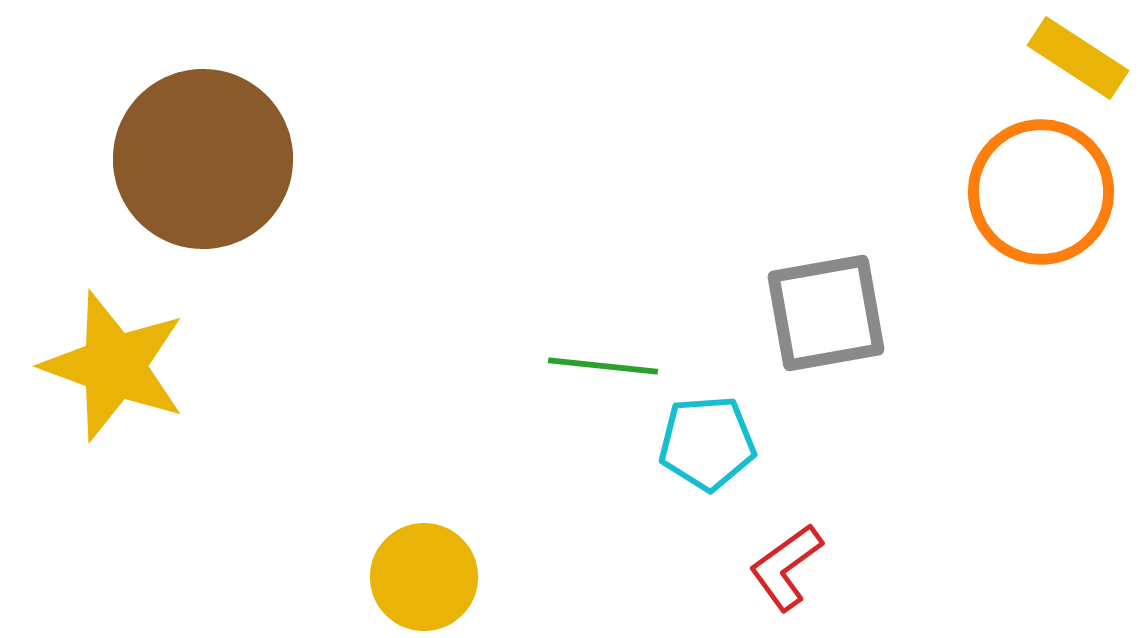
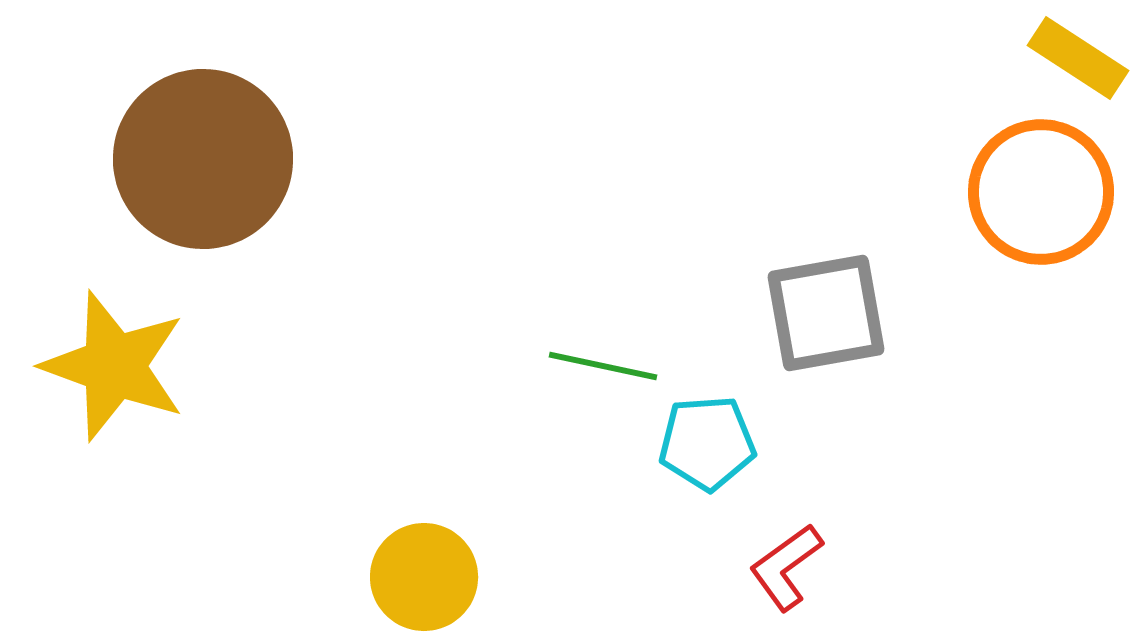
green line: rotated 6 degrees clockwise
